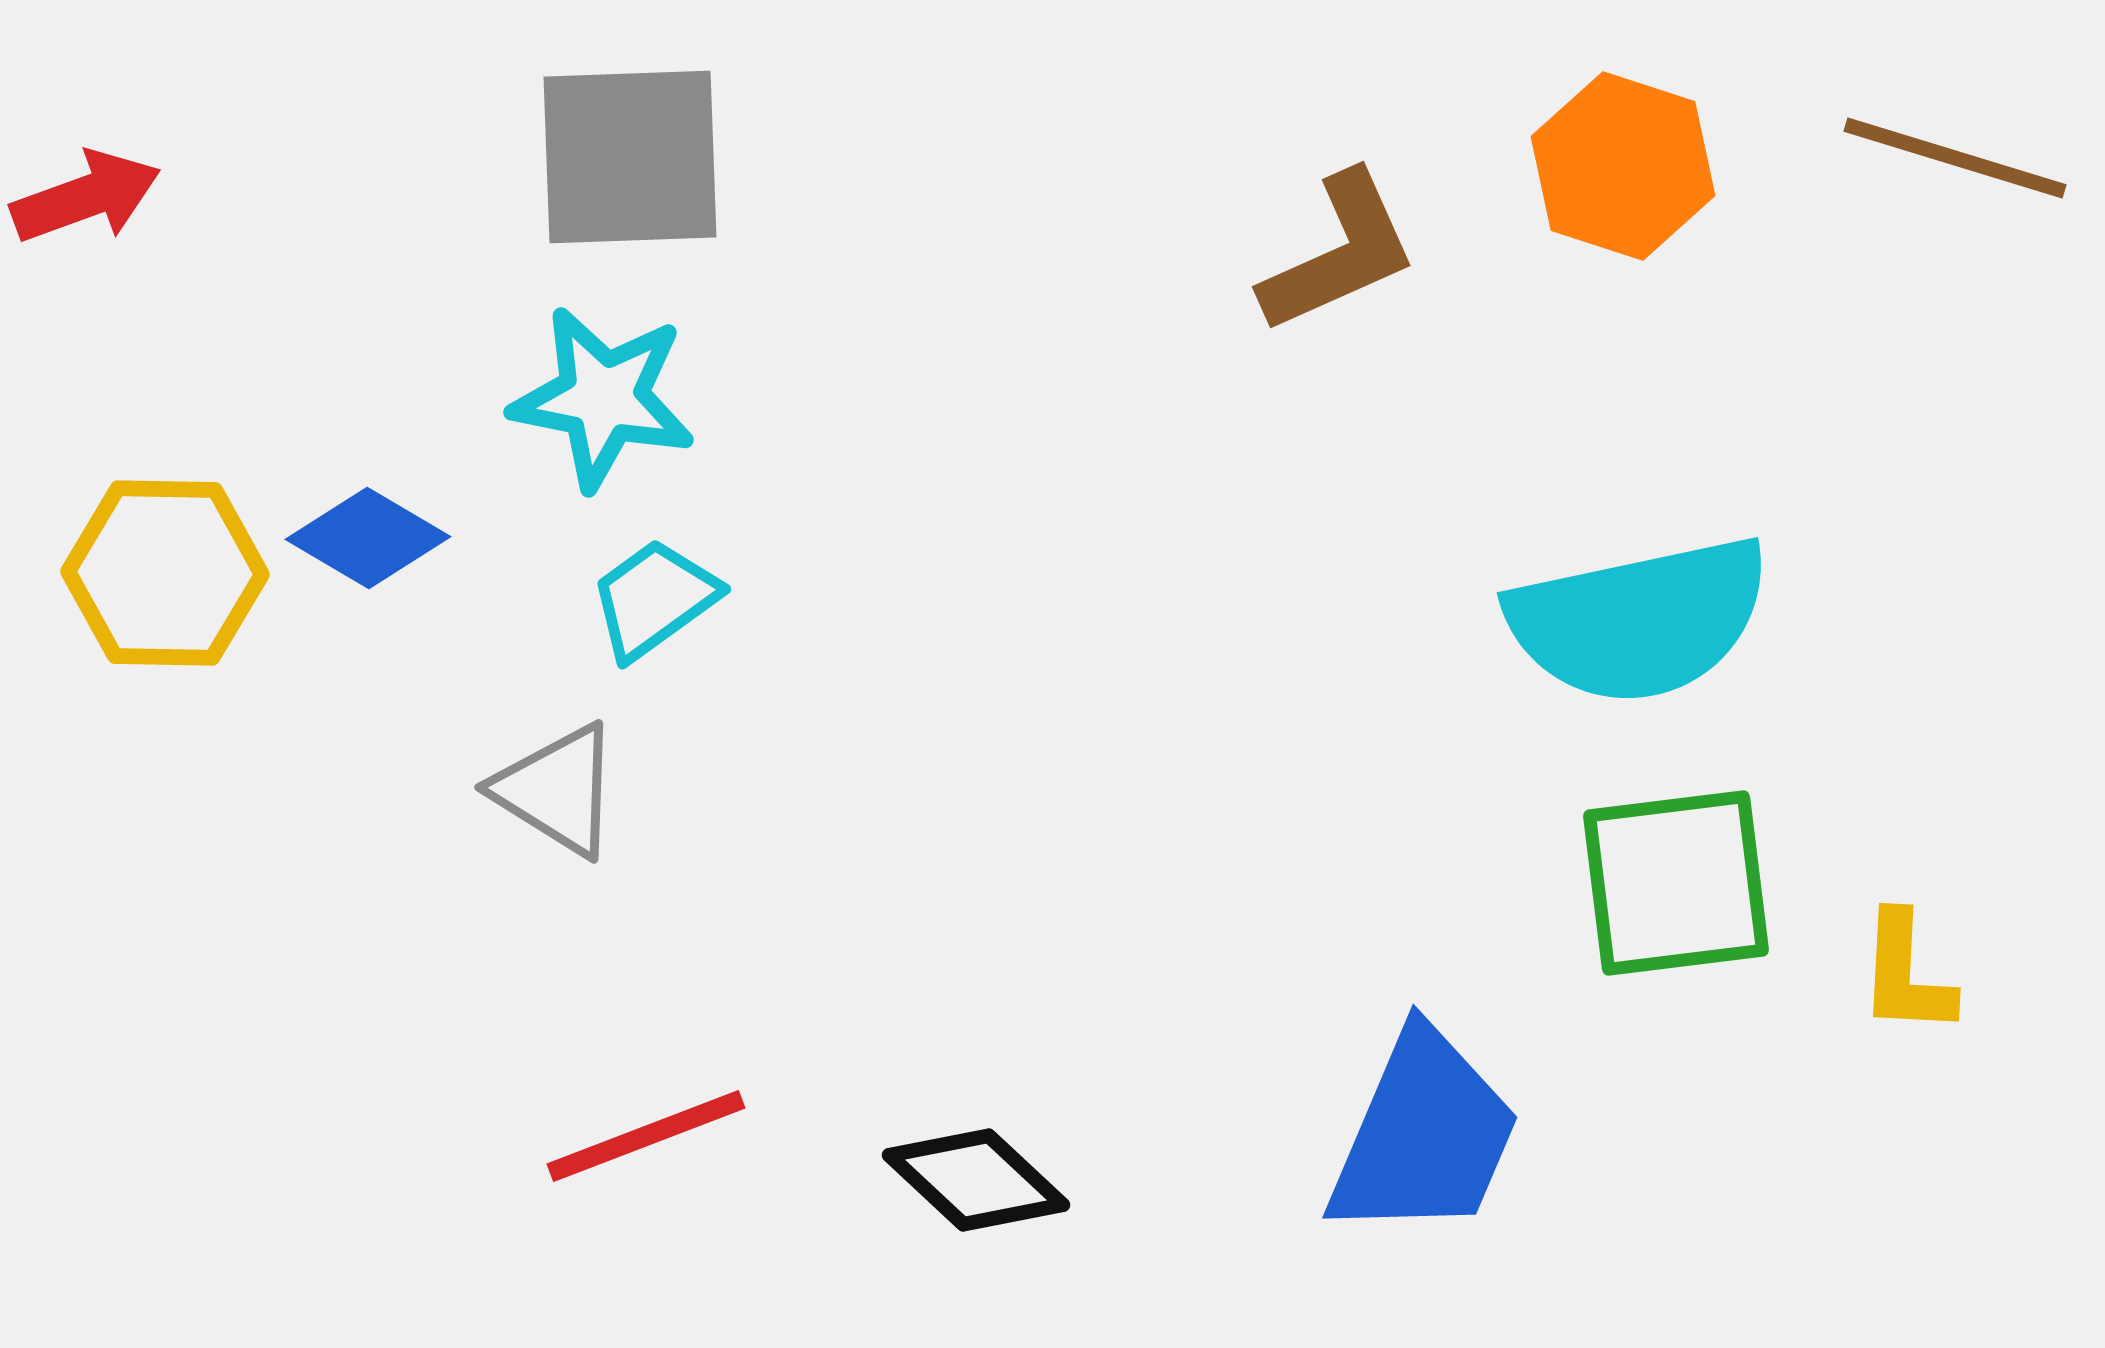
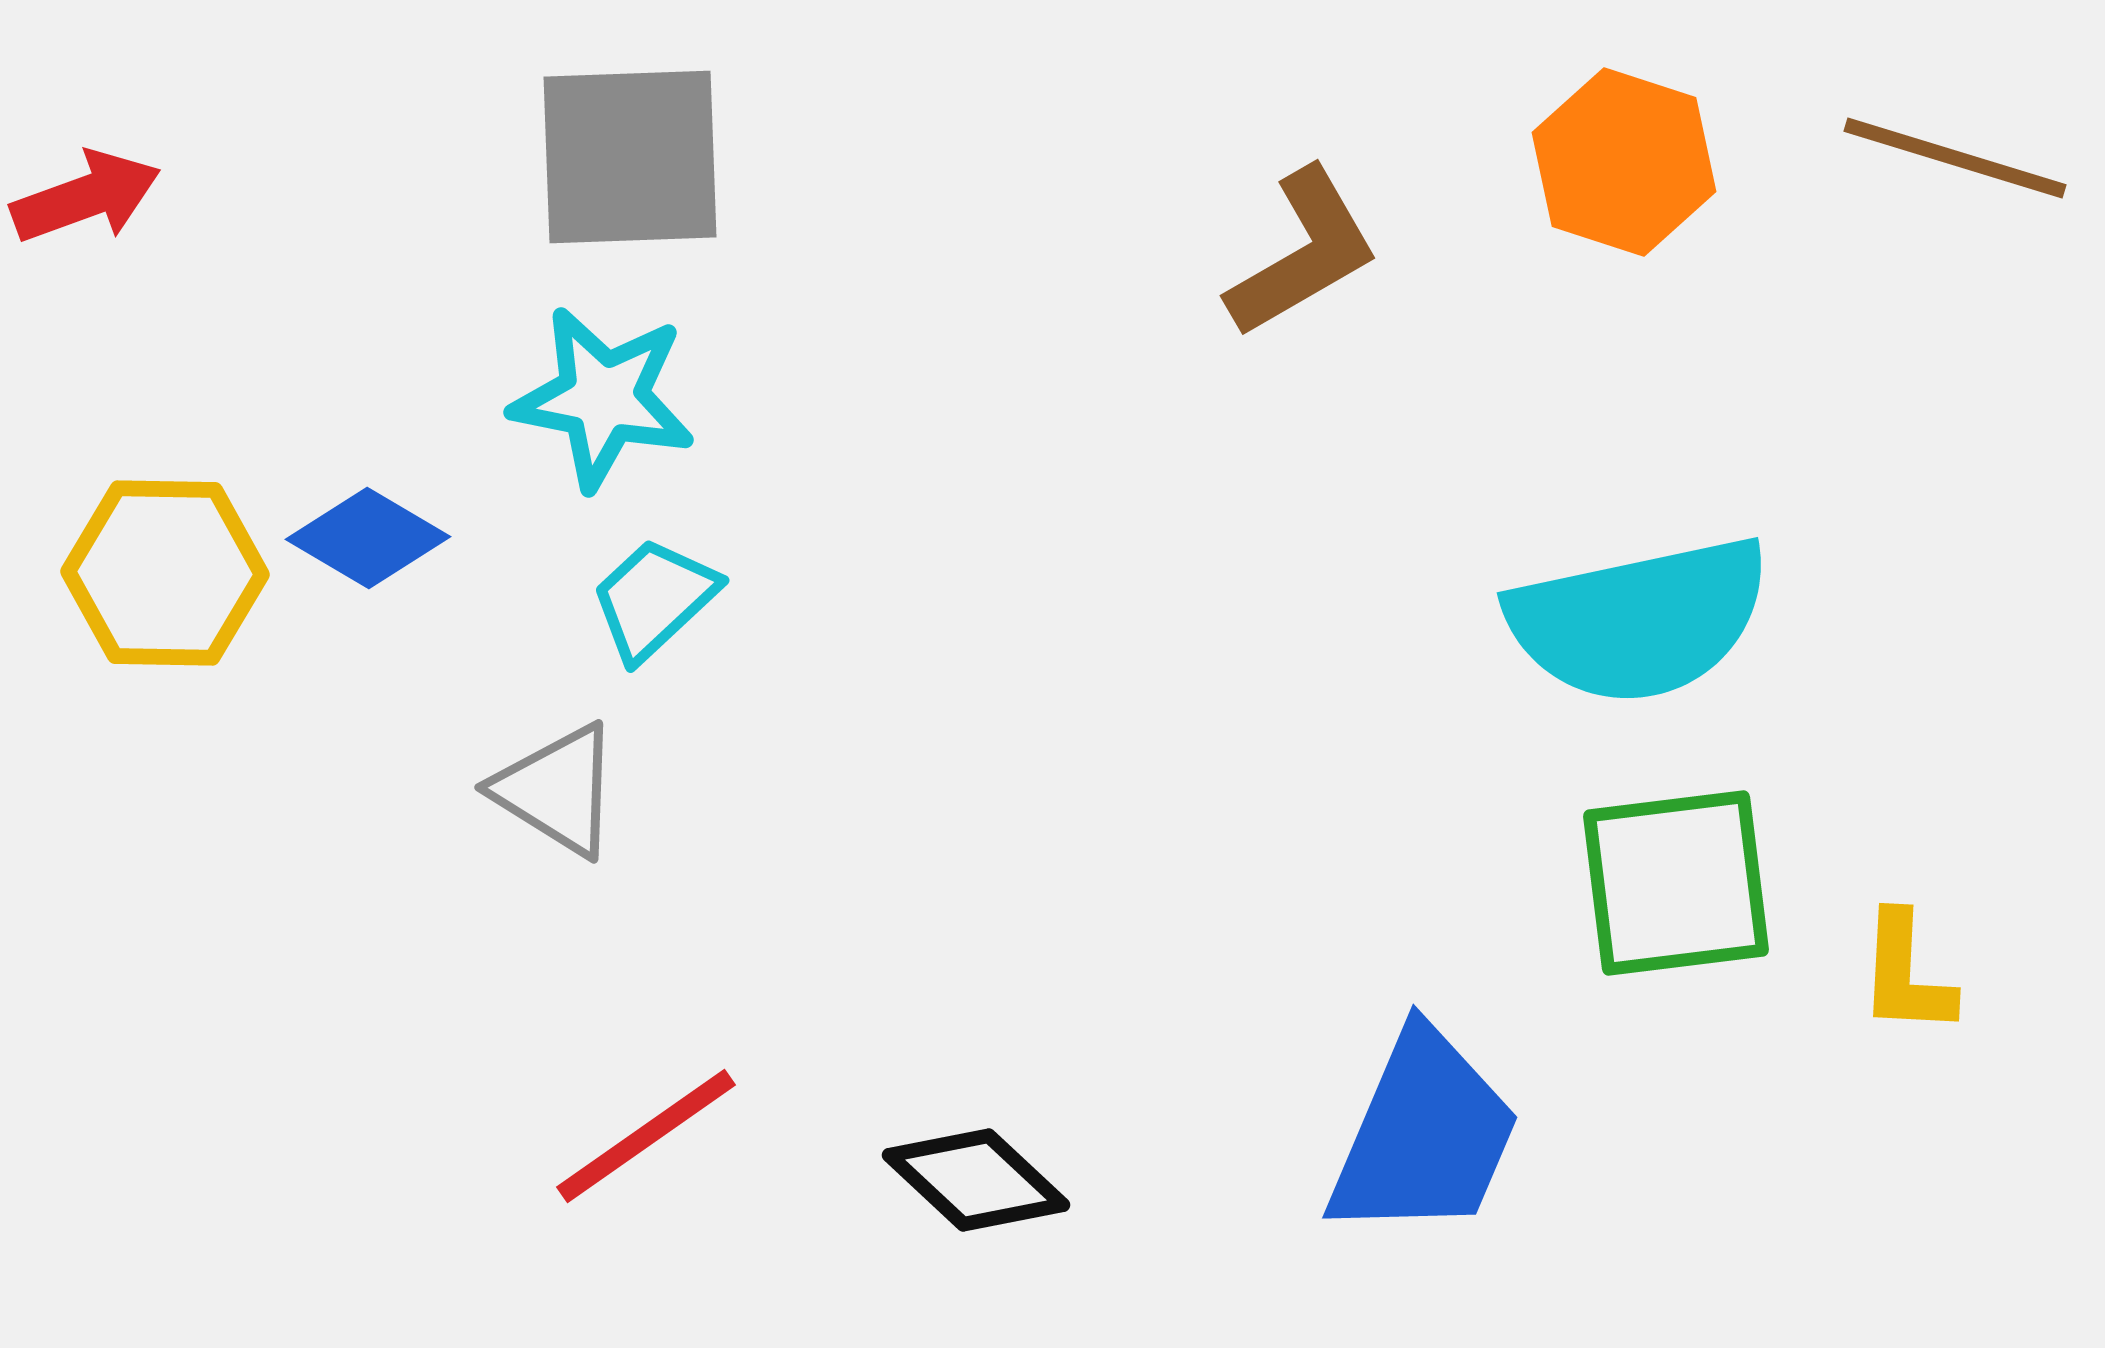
orange hexagon: moved 1 px right, 4 px up
brown L-shape: moved 36 px left; rotated 6 degrees counterclockwise
cyan trapezoid: rotated 7 degrees counterclockwise
red line: rotated 14 degrees counterclockwise
